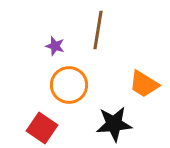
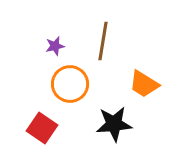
brown line: moved 5 px right, 11 px down
purple star: rotated 30 degrees counterclockwise
orange circle: moved 1 px right, 1 px up
